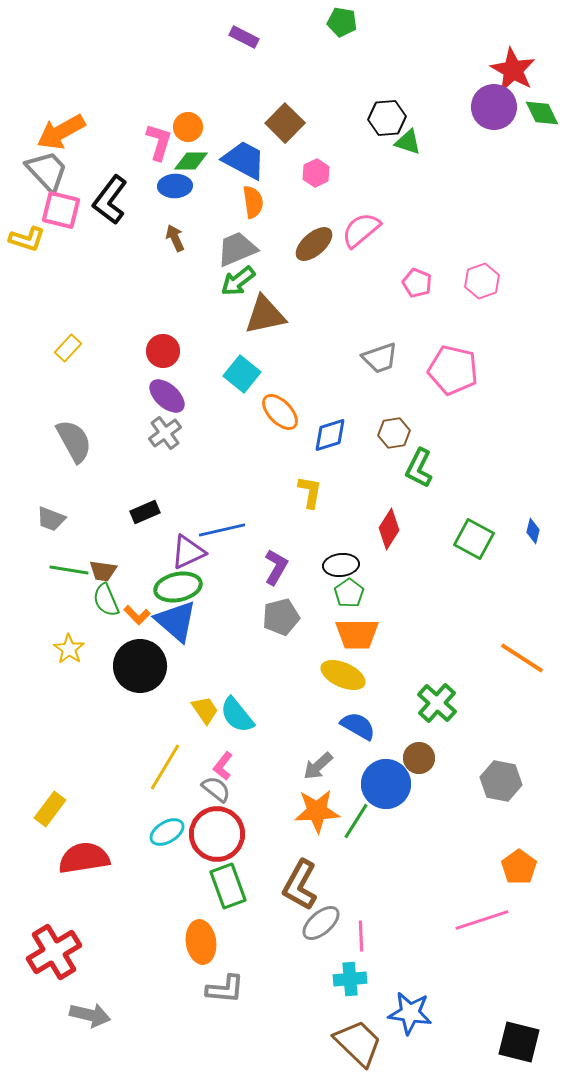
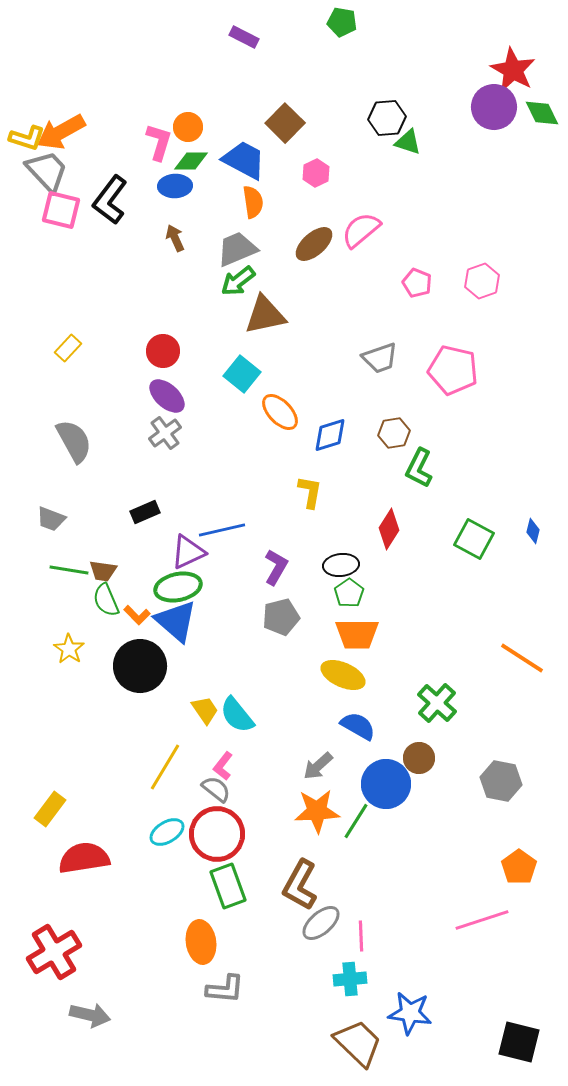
yellow L-shape at (27, 239): moved 101 px up
